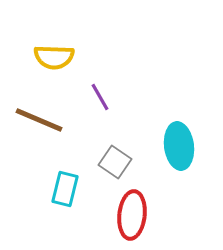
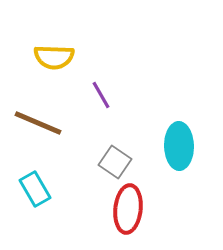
purple line: moved 1 px right, 2 px up
brown line: moved 1 px left, 3 px down
cyan ellipse: rotated 6 degrees clockwise
cyan rectangle: moved 30 px left; rotated 44 degrees counterclockwise
red ellipse: moved 4 px left, 6 px up
